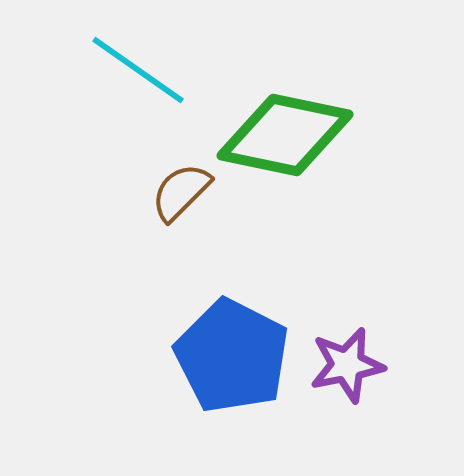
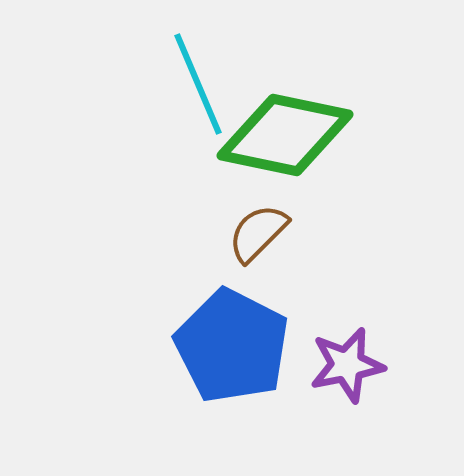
cyan line: moved 60 px right, 14 px down; rotated 32 degrees clockwise
brown semicircle: moved 77 px right, 41 px down
blue pentagon: moved 10 px up
